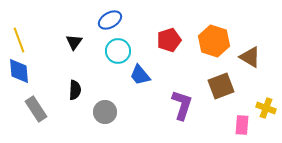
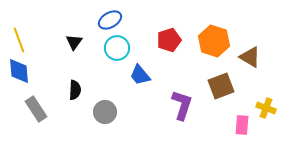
cyan circle: moved 1 px left, 3 px up
